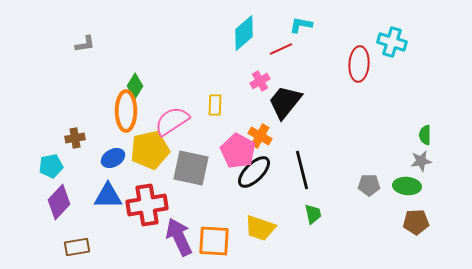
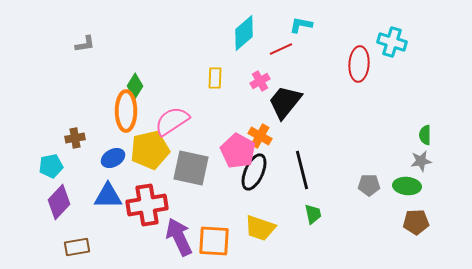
yellow rectangle: moved 27 px up
black ellipse: rotated 21 degrees counterclockwise
